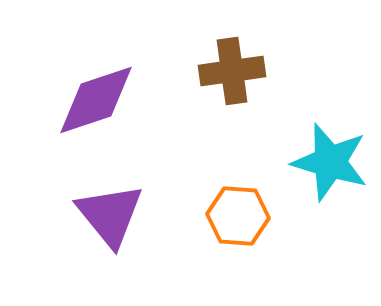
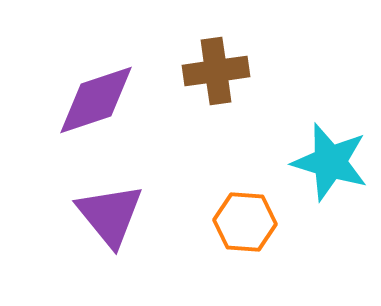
brown cross: moved 16 px left
orange hexagon: moved 7 px right, 6 px down
